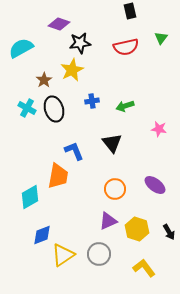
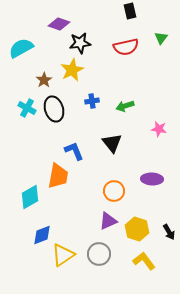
purple ellipse: moved 3 px left, 6 px up; rotated 35 degrees counterclockwise
orange circle: moved 1 px left, 2 px down
yellow L-shape: moved 7 px up
